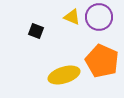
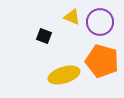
purple circle: moved 1 px right, 5 px down
black square: moved 8 px right, 5 px down
orange pentagon: rotated 8 degrees counterclockwise
